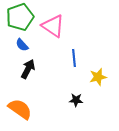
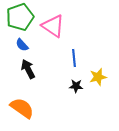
black arrow: rotated 54 degrees counterclockwise
black star: moved 14 px up
orange semicircle: moved 2 px right, 1 px up
